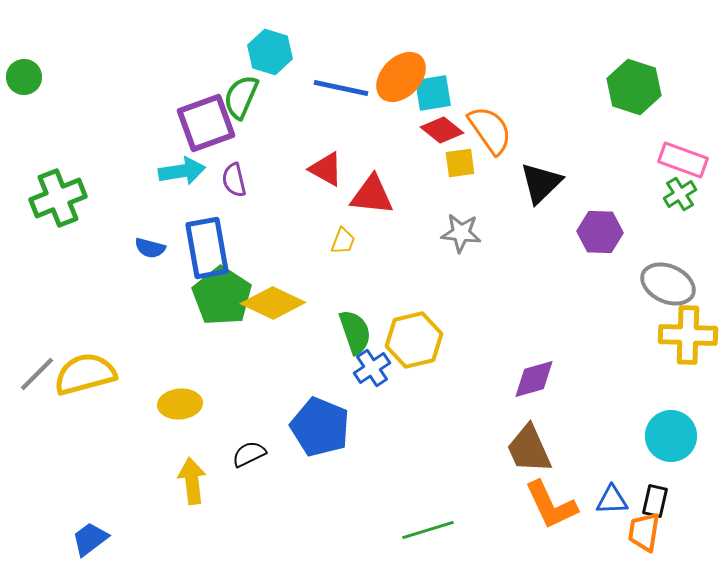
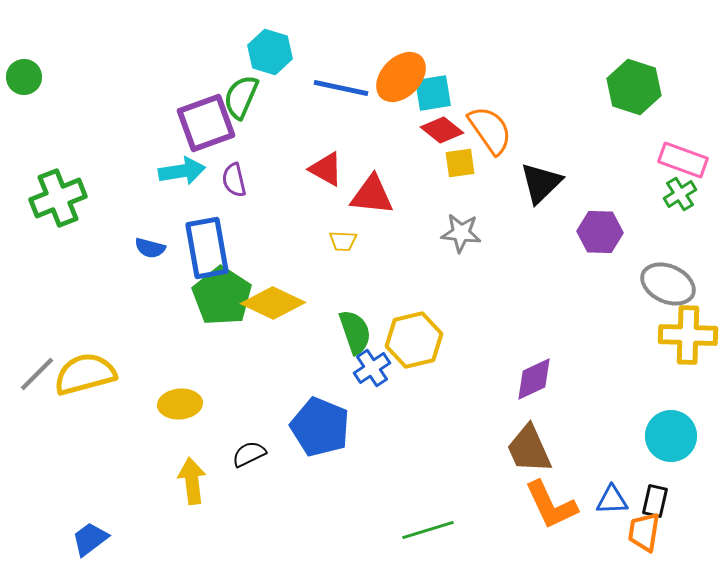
yellow trapezoid at (343, 241): rotated 72 degrees clockwise
purple diamond at (534, 379): rotated 9 degrees counterclockwise
